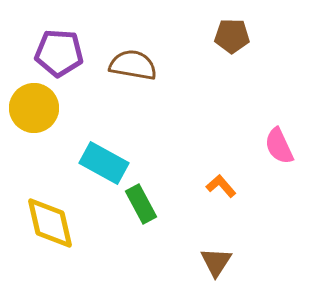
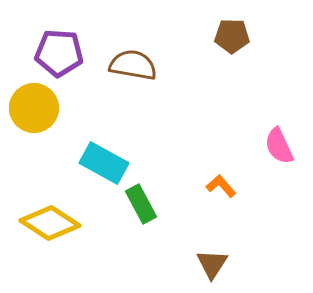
yellow diamond: rotated 44 degrees counterclockwise
brown triangle: moved 4 px left, 2 px down
